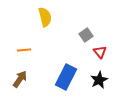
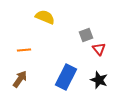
yellow semicircle: rotated 54 degrees counterclockwise
gray square: rotated 16 degrees clockwise
red triangle: moved 1 px left, 3 px up
black star: rotated 24 degrees counterclockwise
